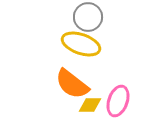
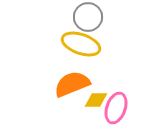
orange semicircle: rotated 120 degrees clockwise
pink ellipse: moved 2 px left, 7 px down
yellow diamond: moved 6 px right, 5 px up
